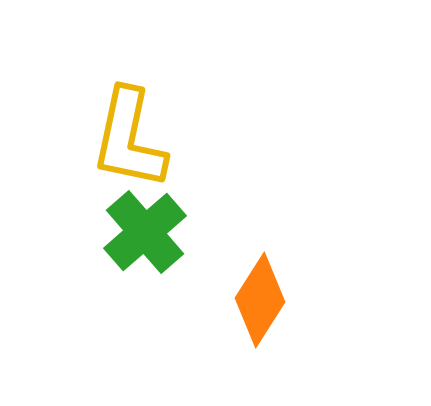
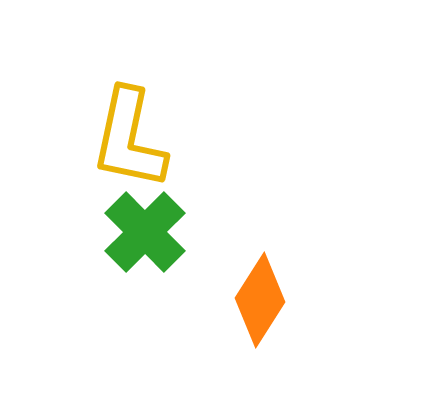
green cross: rotated 4 degrees counterclockwise
